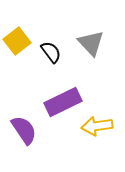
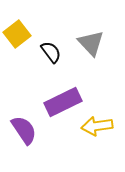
yellow square: moved 7 px up
